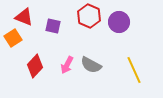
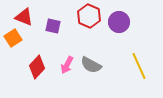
red diamond: moved 2 px right, 1 px down
yellow line: moved 5 px right, 4 px up
